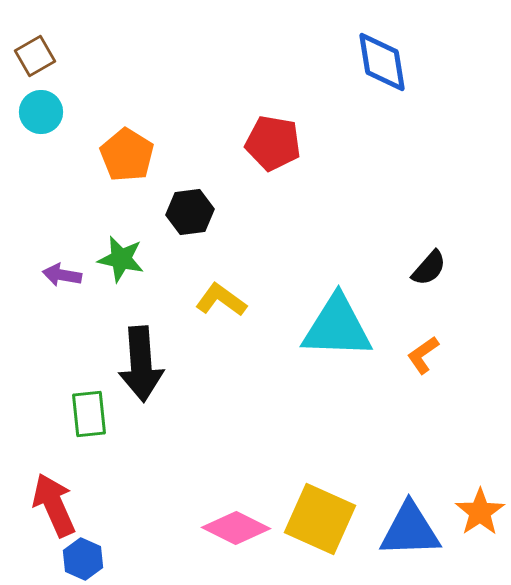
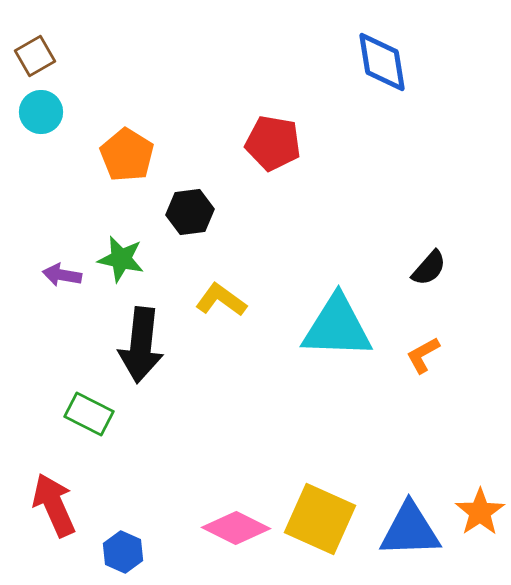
orange L-shape: rotated 6 degrees clockwise
black arrow: moved 19 px up; rotated 10 degrees clockwise
green rectangle: rotated 57 degrees counterclockwise
blue hexagon: moved 40 px right, 7 px up
